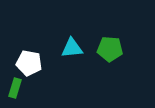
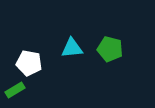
green pentagon: rotated 10 degrees clockwise
green rectangle: moved 2 px down; rotated 42 degrees clockwise
